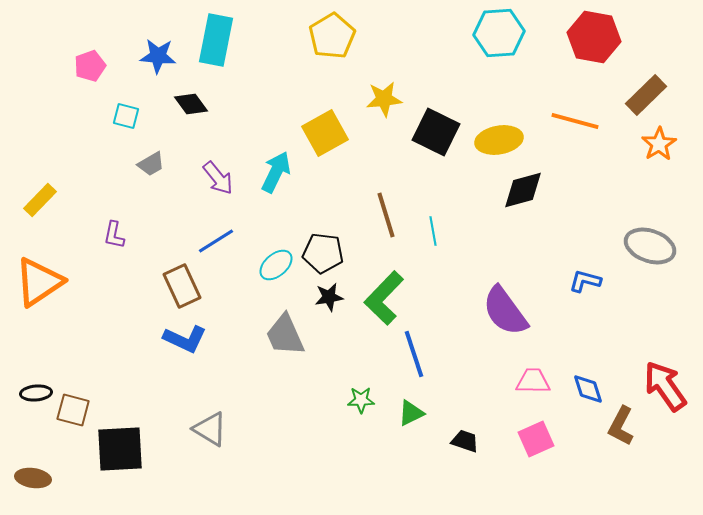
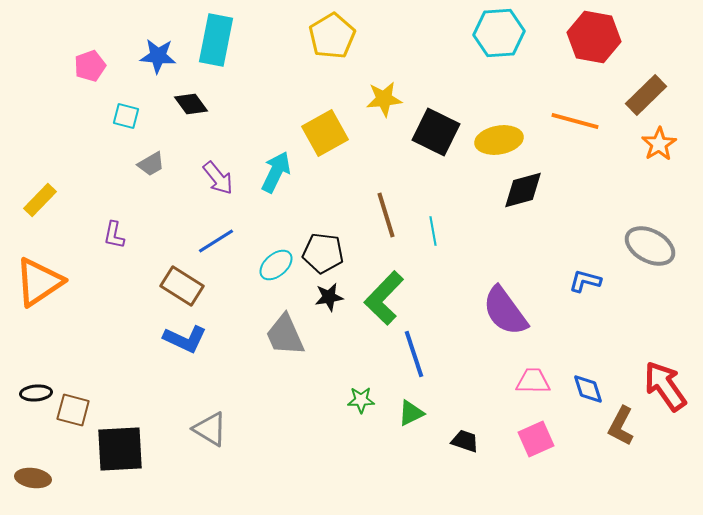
gray ellipse at (650, 246): rotated 9 degrees clockwise
brown rectangle at (182, 286): rotated 33 degrees counterclockwise
